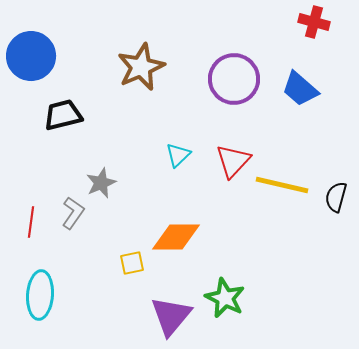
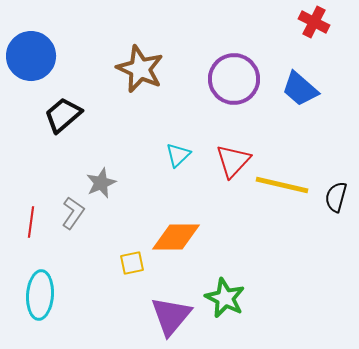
red cross: rotated 12 degrees clockwise
brown star: moved 1 px left, 2 px down; rotated 24 degrees counterclockwise
black trapezoid: rotated 27 degrees counterclockwise
